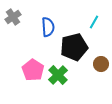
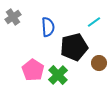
cyan line: rotated 24 degrees clockwise
brown circle: moved 2 px left, 1 px up
